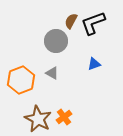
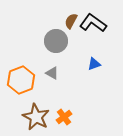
black L-shape: rotated 56 degrees clockwise
brown star: moved 2 px left, 2 px up
